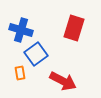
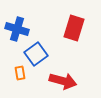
blue cross: moved 4 px left, 1 px up
red arrow: rotated 12 degrees counterclockwise
